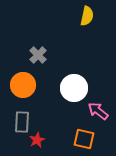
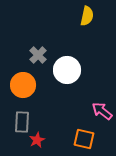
white circle: moved 7 px left, 18 px up
pink arrow: moved 4 px right
